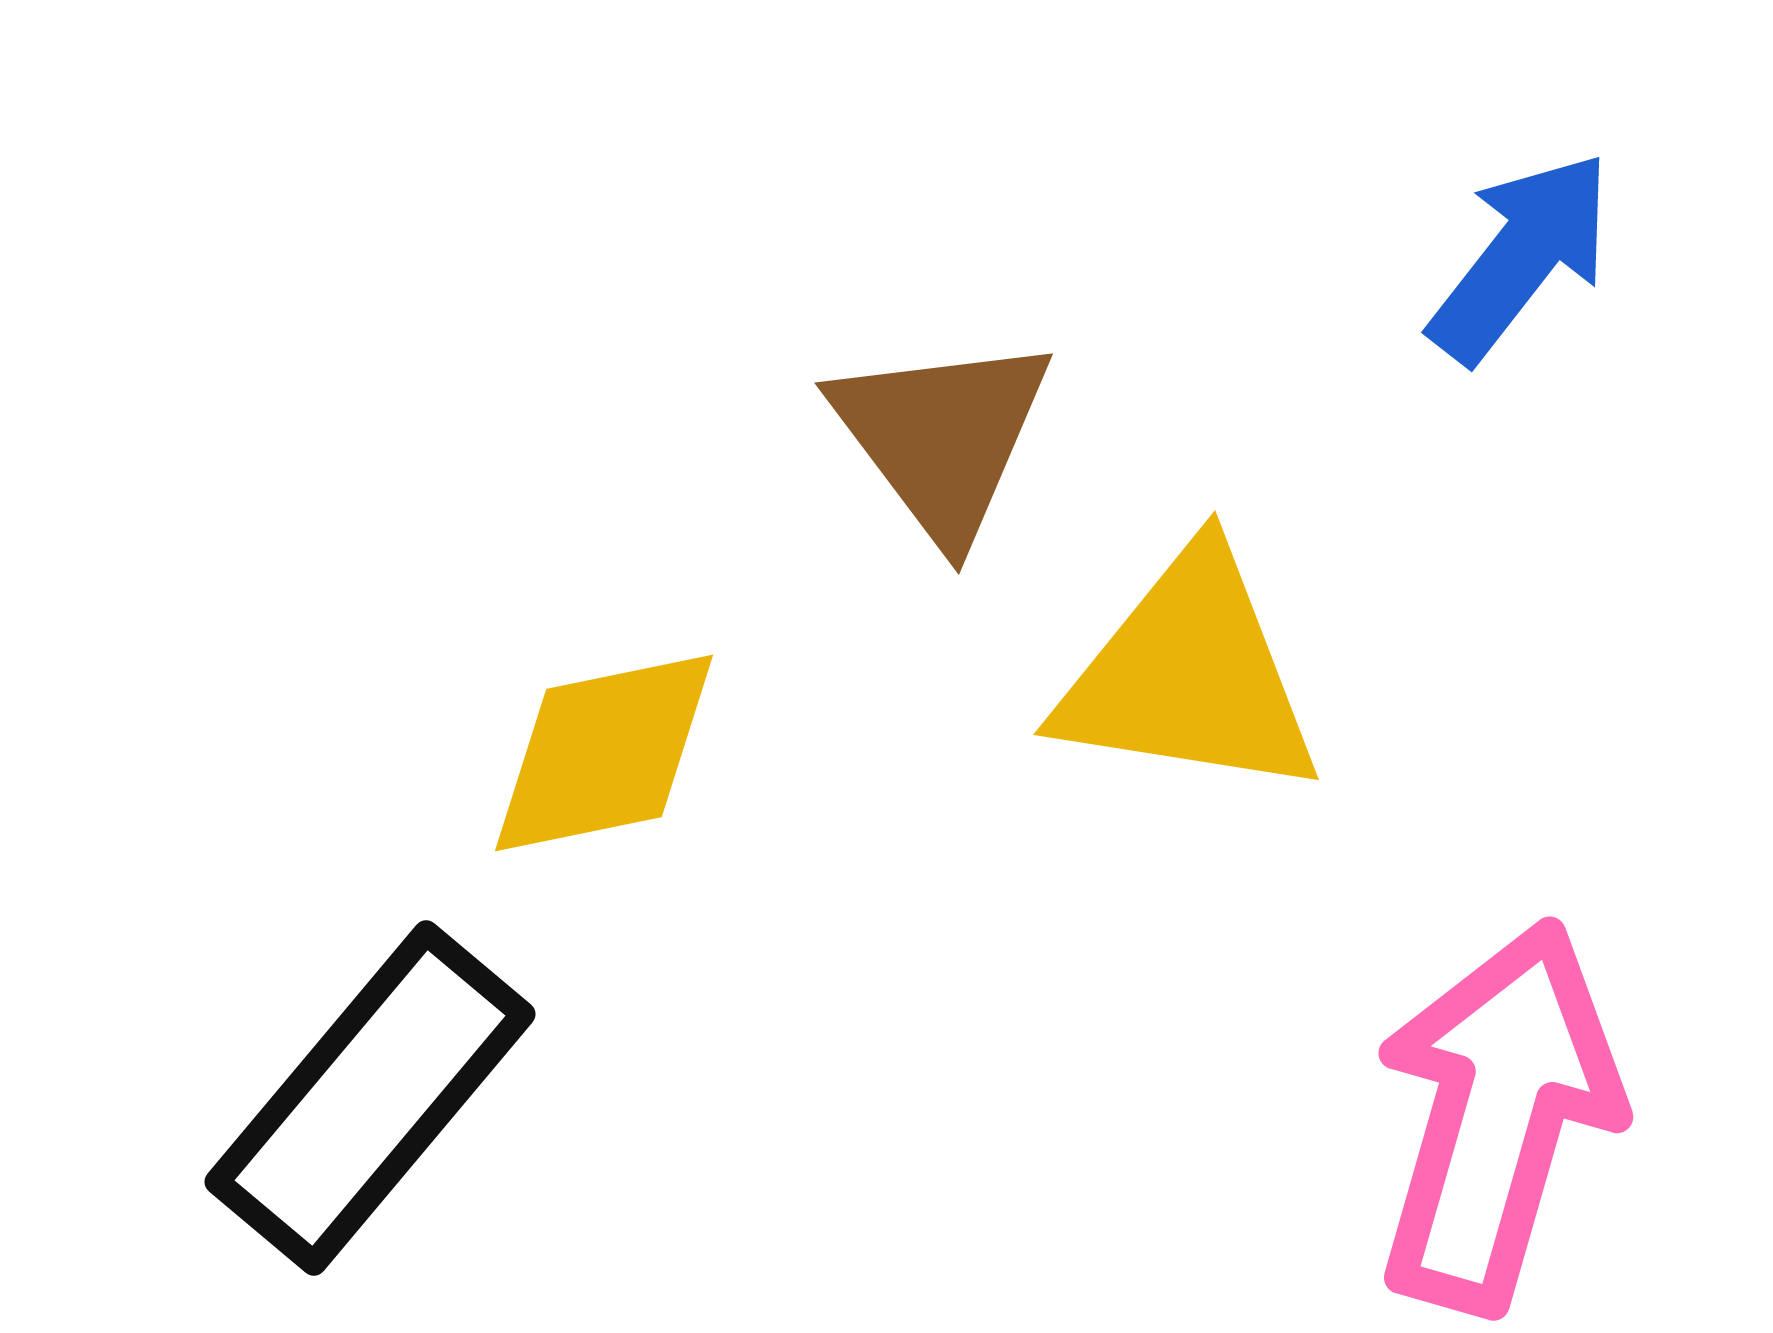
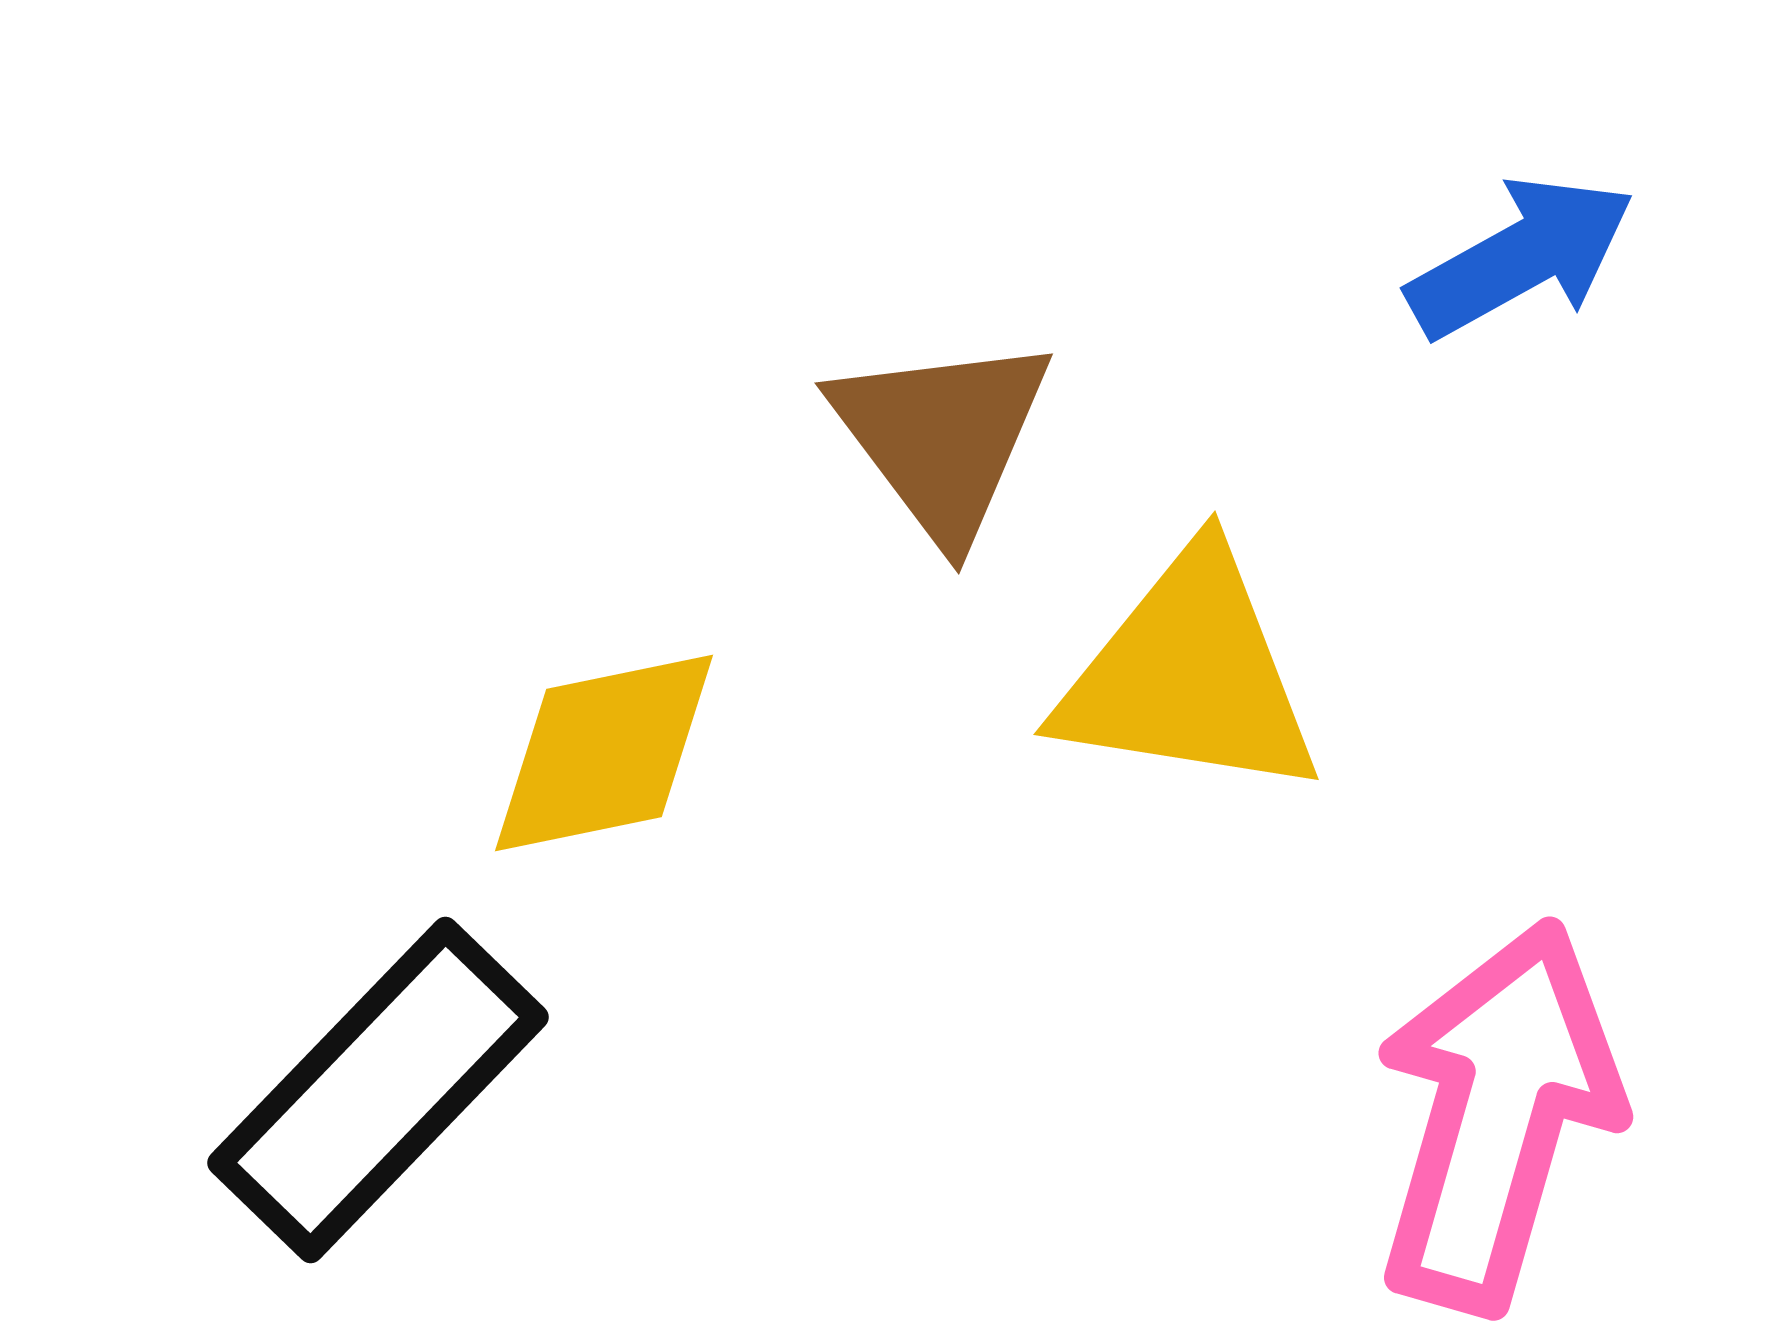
blue arrow: rotated 23 degrees clockwise
black rectangle: moved 8 px right, 8 px up; rotated 4 degrees clockwise
